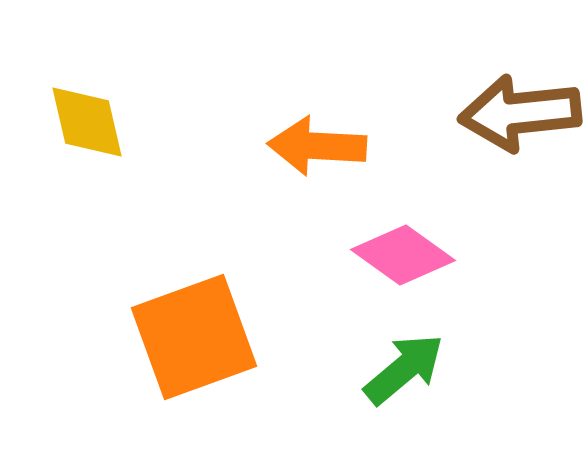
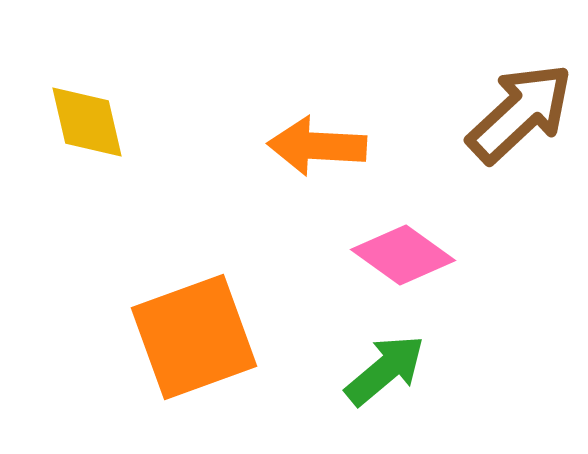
brown arrow: rotated 143 degrees clockwise
green arrow: moved 19 px left, 1 px down
